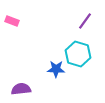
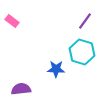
pink rectangle: rotated 16 degrees clockwise
cyan hexagon: moved 4 px right, 2 px up
